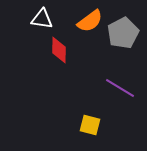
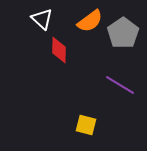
white triangle: rotated 35 degrees clockwise
gray pentagon: rotated 8 degrees counterclockwise
purple line: moved 3 px up
yellow square: moved 4 px left
